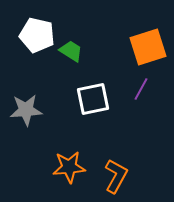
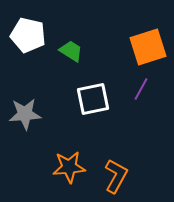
white pentagon: moved 9 px left
gray star: moved 1 px left, 4 px down
